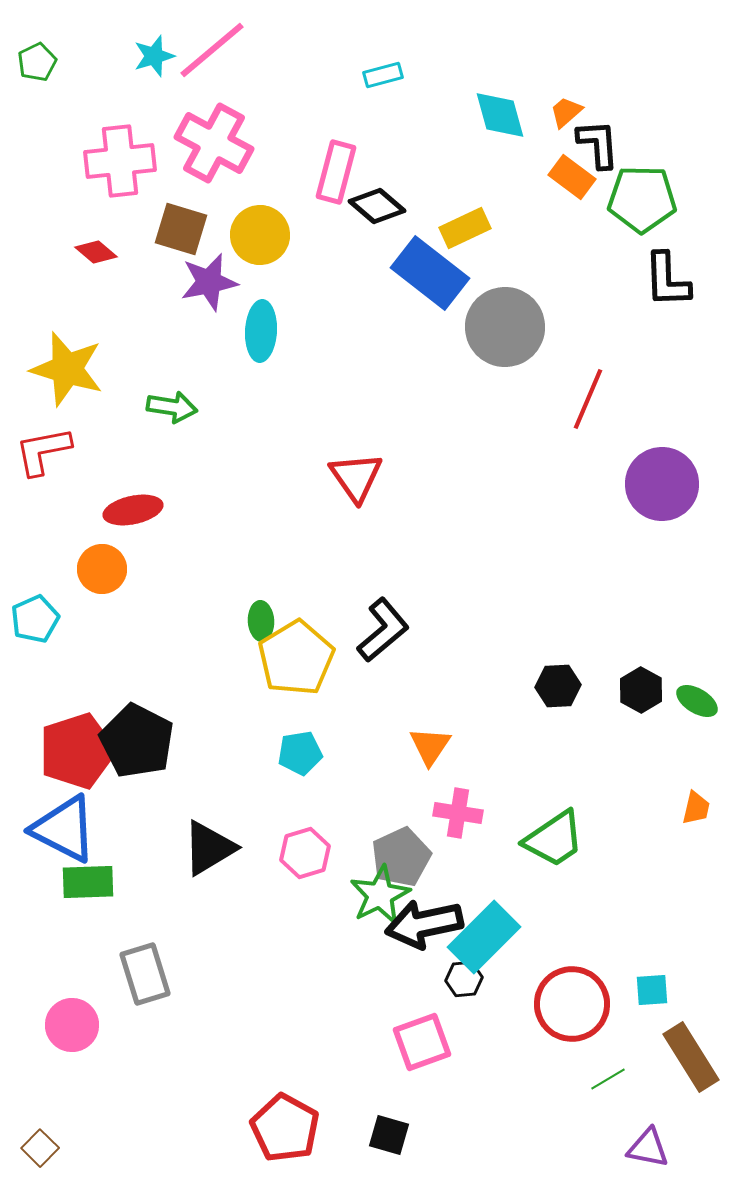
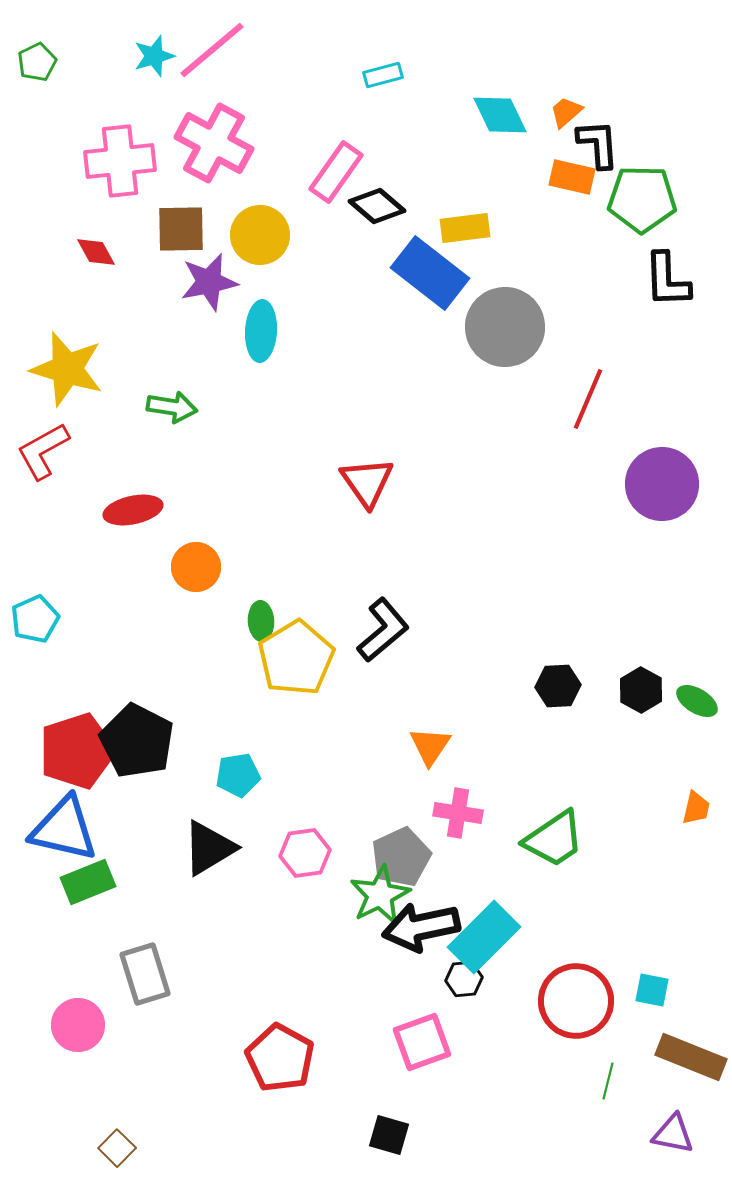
cyan diamond at (500, 115): rotated 10 degrees counterclockwise
pink rectangle at (336, 172): rotated 20 degrees clockwise
orange rectangle at (572, 177): rotated 24 degrees counterclockwise
yellow rectangle at (465, 228): rotated 18 degrees clockwise
brown square at (181, 229): rotated 18 degrees counterclockwise
red diamond at (96, 252): rotated 21 degrees clockwise
red L-shape at (43, 451): rotated 18 degrees counterclockwise
red triangle at (356, 477): moved 11 px right, 5 px down
orange circle at (102, 569): moved 94 px right, 2 px up
cyan pentagon at (300, 753): moved 62 px left, 22 px down
blue triangle at (64, 829): rotated 14 degrees counterclockwise
pink hexagon at (305, 853): rotated 9 degrees clockwise
green rectangle at (88, 882): rotated 20 degrees counterclockwise
black arrow at (424, 924): moved 3 px left, 3 px down
cyan square at (652, 990): rotated 15 degrees clockwise
red circle at (572, 1004): moved 4 px right, 3 px up
pink circle at (72, 1025): moved 6 px right
brown rectangle at (691, 1057): rotated 36 degrees counterclockwise
green line at (608, 1079): moved 2 px down; rotated 45 degrees counterclockwise
red pentagon at (285, 1128): moved 5 px left, 70 px up
brown square at (40, 1148): moved 77 px right
purple triangle at (648, 1148): moved 25 px right, 14 px up
